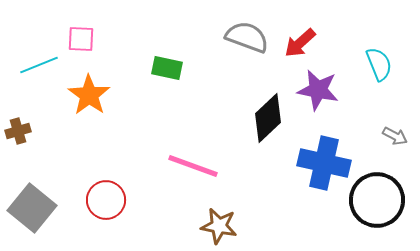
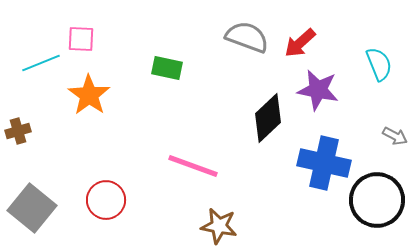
cyan line: moved 2 px right, 2 px up
